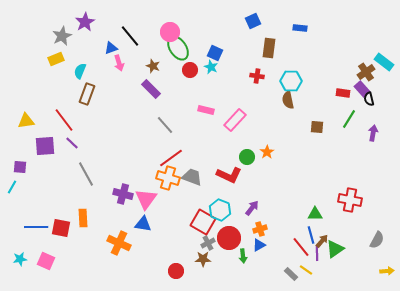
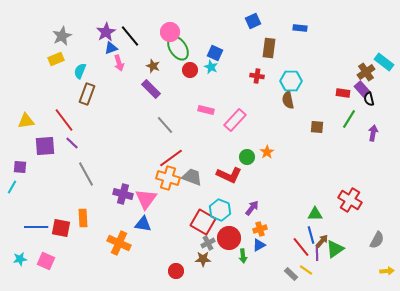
purple star at (85, 22): moved 21 px right, 10 px down
red cross at (350, 200): rotated 20 degrees clockwise
